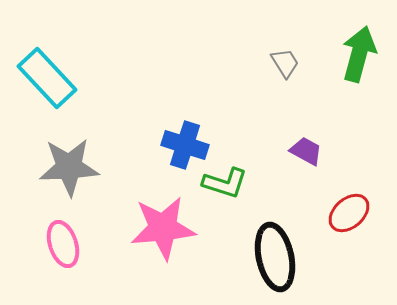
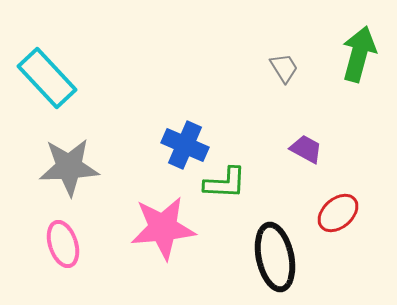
gray trapezoid: moved 1 px left, 5 px down
blue cross: rotated 6 degrees clockwise
purple trapezoid: moved 2 px up
green L-shape: rotated 15 degrees counterclockwise
red ellipse: moved 11 px left
